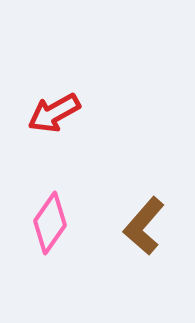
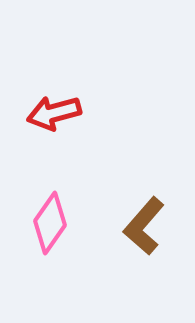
red arrow: rotated 14 degrees clockwise
